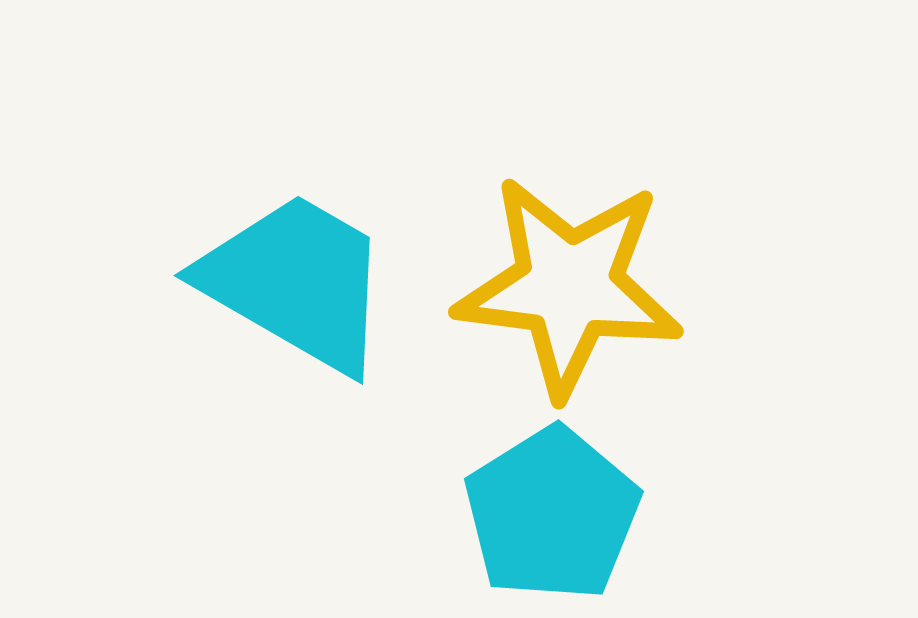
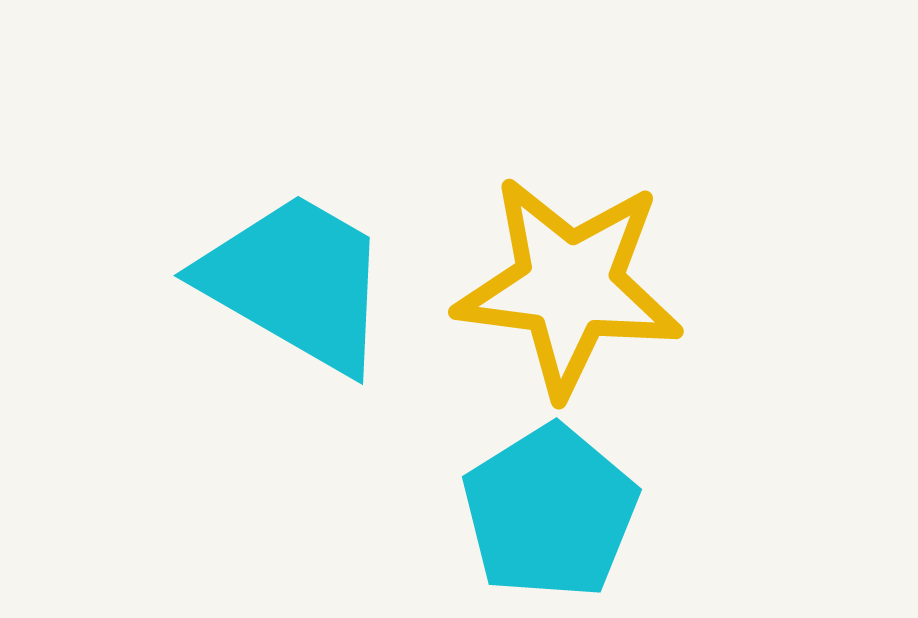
cyan pentagon: moved 2 px left, 2 px up
